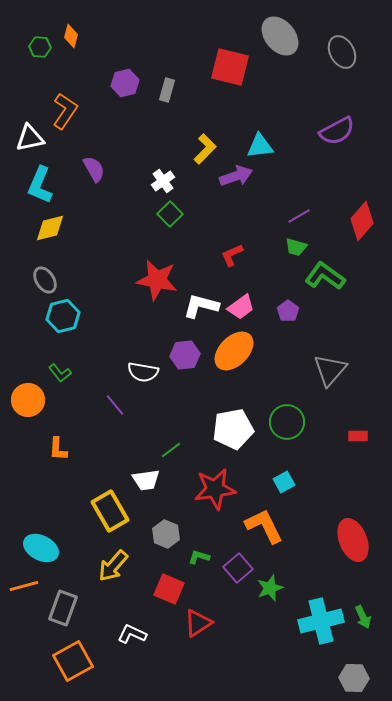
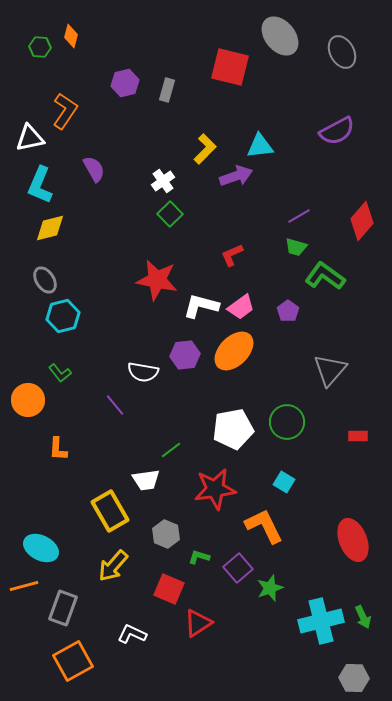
cyan square at (284, 482): rotated 30 degrees counterclockwise
